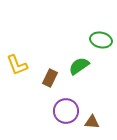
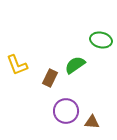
green semicircle: moved 4 px left, 1 px up
